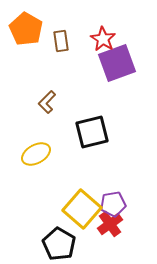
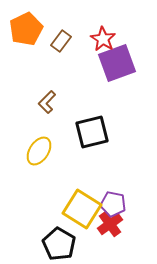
orange pentagon: rotated 16 degrees clockwise
brown rectangle: rotated 45 degrees clockwise
yellow ellipse: moved 3 px right, 3 px up; rotated 28 degrees counterclockwise
purple pentagon: rotated 20 degrees clockwise
yellow square: rotated 9 degrees counterclockwise
